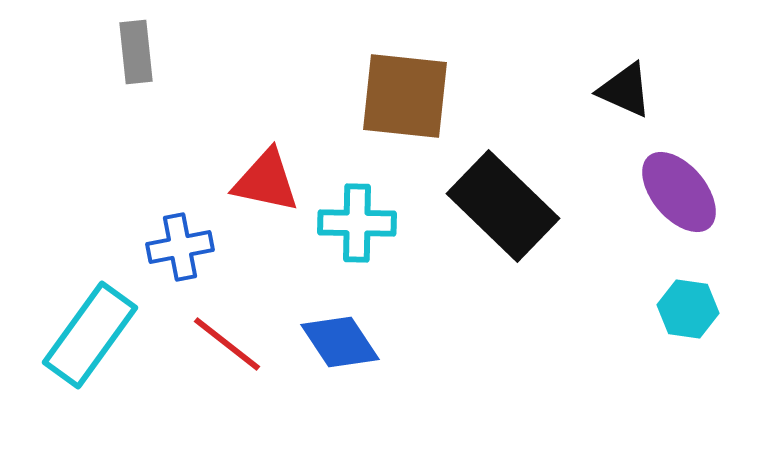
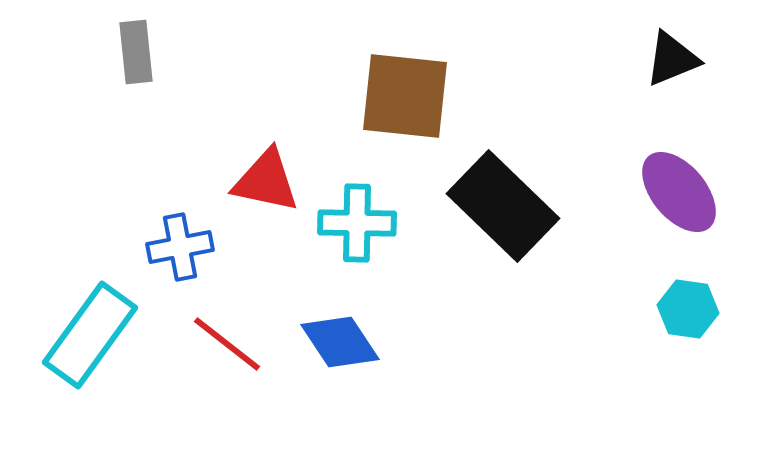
black triangle: moved 47 px right, 31 px up; rotated 46 degrees counterclockwise
